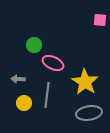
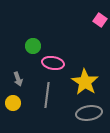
pink square: rotated 32 degrees clockwise
green circle: moved 1 px left, 1 px down
pink ellipse: rotated 15 degrees counterclockwise
gray arrow: rotated 112 degrees counterclockwise
yellow circle: moved 11 px left
